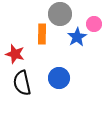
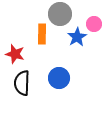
black semicircle: rotated 15 degrees clockwise
